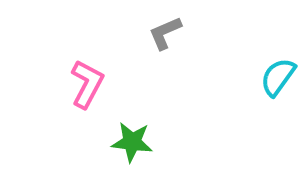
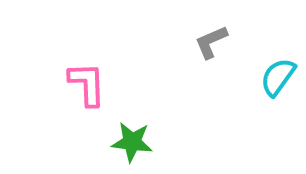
gray L-shape: moved 46 px right, 9 px down
pink L-shape: rotated 30 degrees counterclockwise
